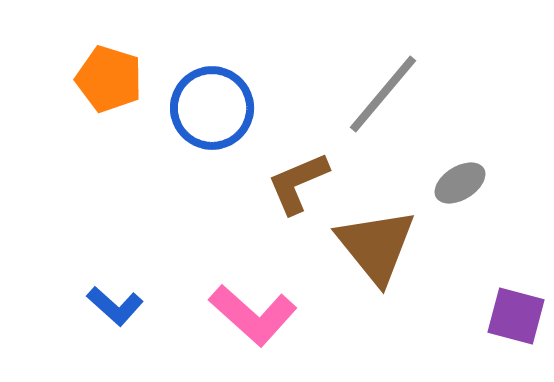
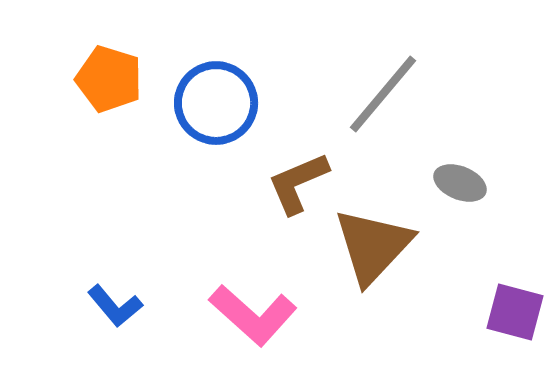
blue circle: moved 4 px right, 5 px up
gray ellipse: rotated 54 degrees clockwise
brown triangle: moved 3 px left; rotated 22 degrees clockwise
blue L-shape: rotated 8 degrees clockwise
purple square: moved 1 px left, 4 px up
